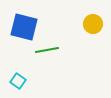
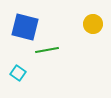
blue square: moved 1 px right
cyan square: moved 8 px up
